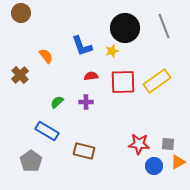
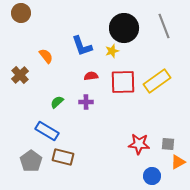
black circle: moved 1 px left
brown rectangle: moved 21 px left, 6 px down
blue circle: moved 2 px left, 10 px down
